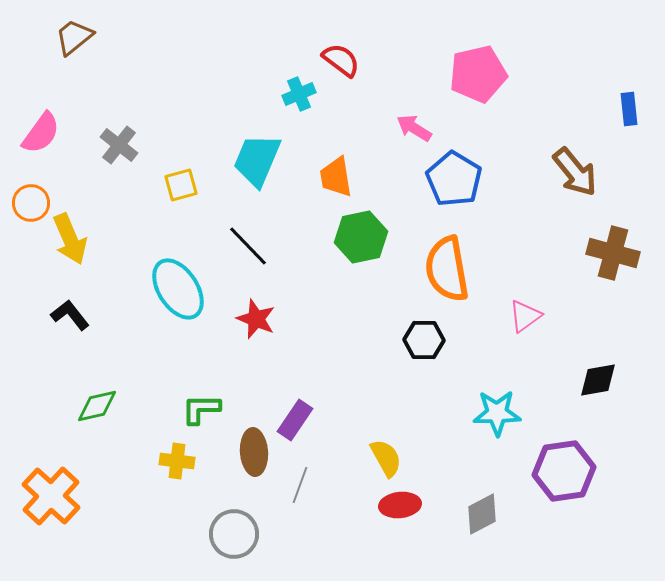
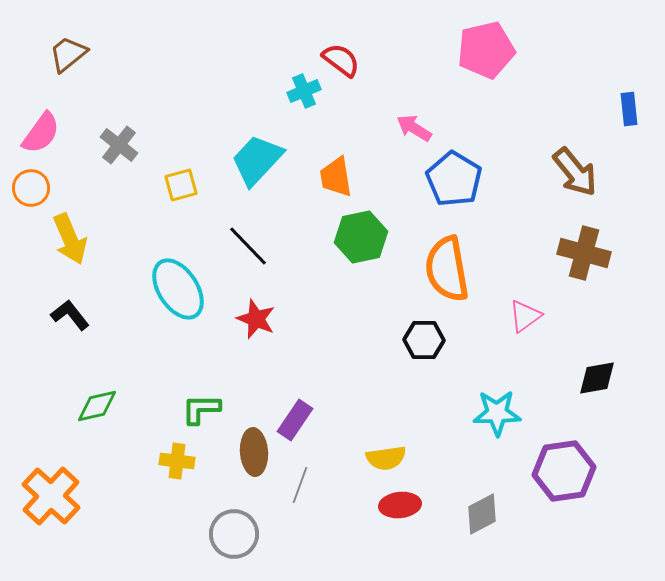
brown trapezoid: moved 6 px left, 17 px down
pink pentagon: moved 8 px right, 24 px up
cyan cross: moved 5 px right, 3 px up
cyan trapezoid: rotated 20 degrees clockwise
orange circle: moved 15 px up
brown cross: moved 29 px left
black diamond: moved 1 px left, 2 px up
yellow semicircle: rotated 111 degrees clockwise
